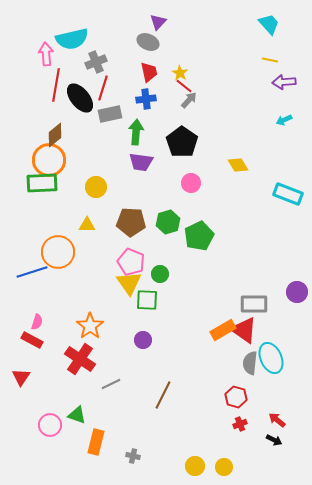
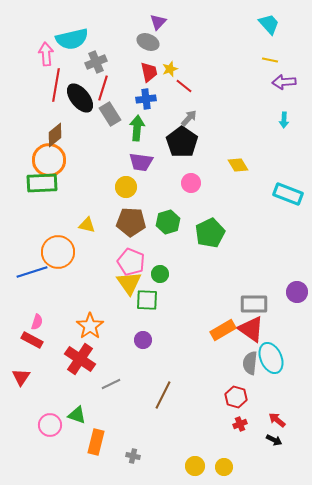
yellow star at (180, 73): moved 10 px left, 4 px up; rotated 21 degrees clockwise
gray arrow at (189, 100): moved 18 px down
gray rectangle at (110, 114): rotated 70 degrees clockwise
cyan arrow at (284, 120): rotated 63 degrees counterclockwise
green arrow at (136, 132): moved 1 px right, 4 px up
yellow circle at (96, 187): moved 30 px right
yellow triangle at (87, 225): rotated 12 degrees clockwise
green pentagon at (199, 236): moved 11 px right, 3 px up
red triangle at (244, 330): moved 7 px right, 1 px up
